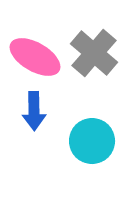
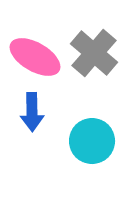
blue arrow: moved 2 px left, 1 px down
